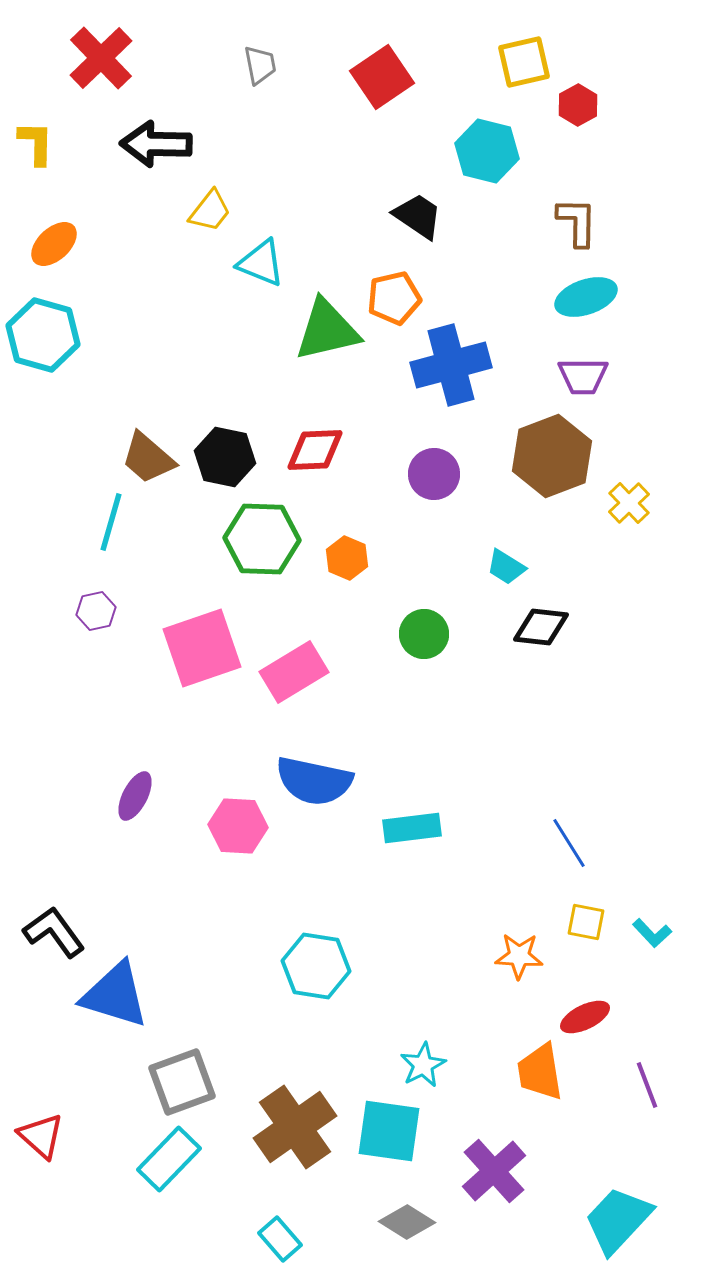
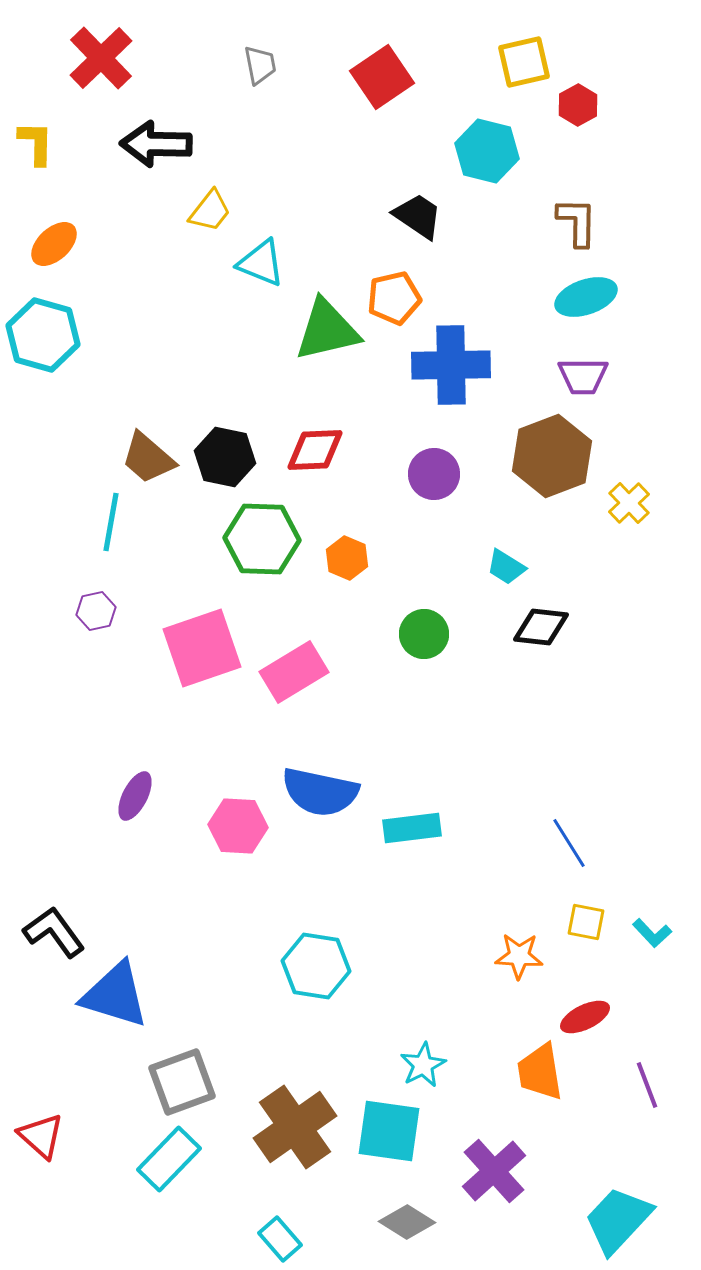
blue cross at (451, 365): rotated 14 degrees clockwise
cyan line at (111, 522): rotated 6 degrees counterclockwise
blue semicircle at (314, 781): moved 6 px right, 11 px down
